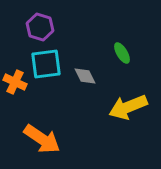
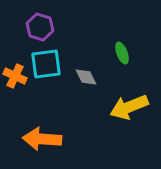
green ellipse: rotated 10 degrees clockwise
gray diamond: moved 1 px right, 1 px down
orange cross: moved 6 px up
yellow arrow: moved 1 px right
orange arrow: rotated 150 degrees clockwise
